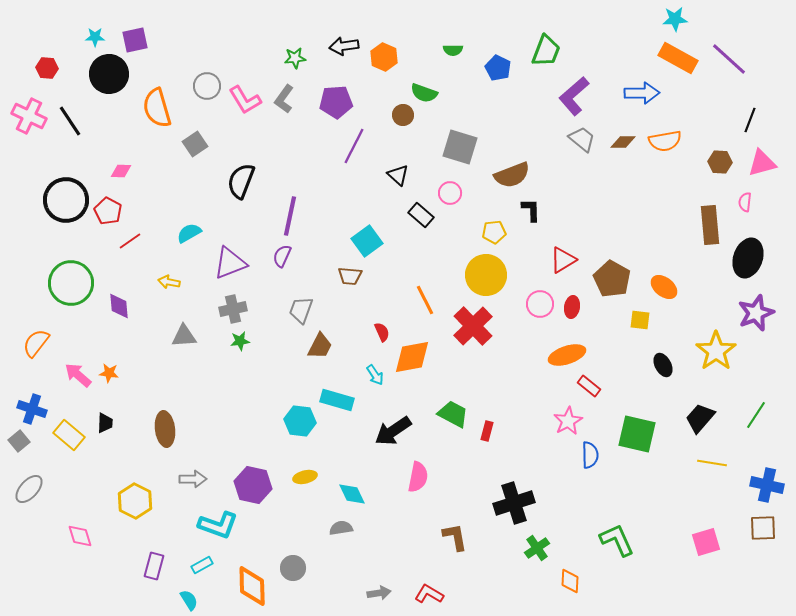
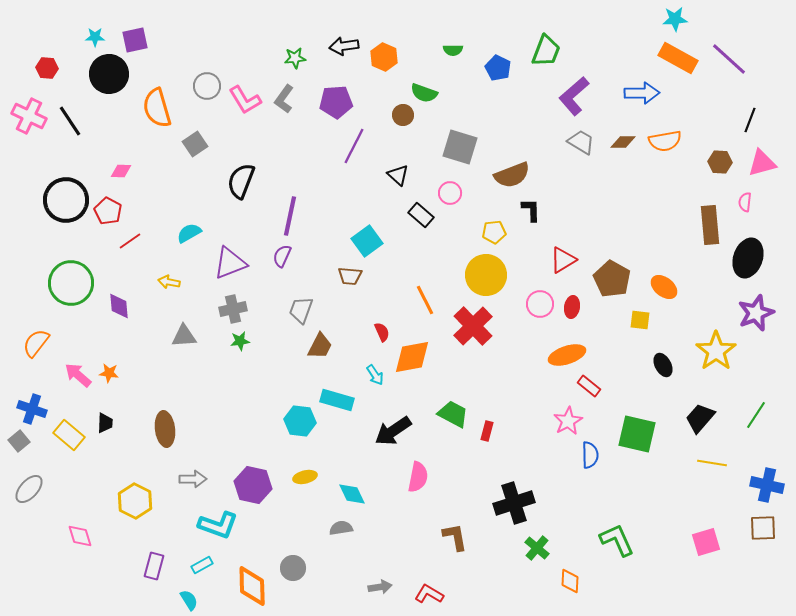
gray trapezoid at (582, 139): moved 1 px left, 3 px down; rotated 8 degrees counterclockwise
green cross at (537, 548): rotated 15 degrees counterclockwise
gray arrow at (379, 593): moved 1 px right, 6 px up
